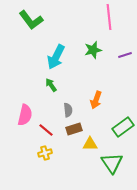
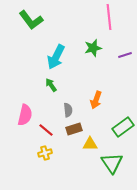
green star: moved 2 px up
